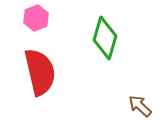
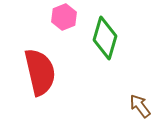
pink hexagon: moved 28 px right, 1 px up
brown arrow: rotated 10 degrees clockwise
